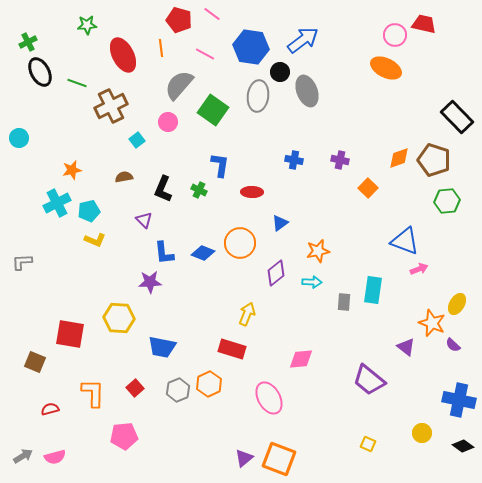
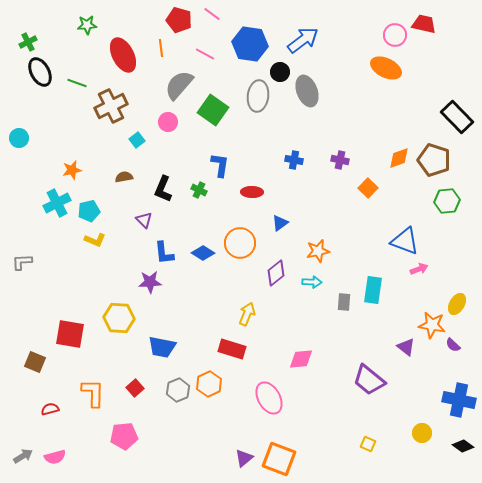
blue hexagon at (251, 47): moved 1 px left, 3 px up
blue diamond at (203, 253): rotated 10 degrees clockwise
orange star at (432, 323): moved 2 px down; rotated 12 degrees counterclockwise
